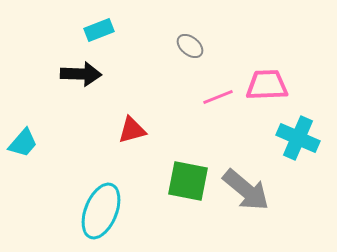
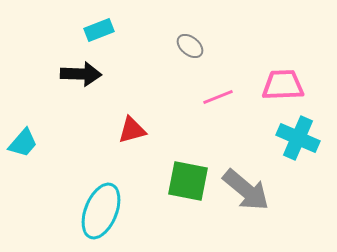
pink trapezoid: moved 16 px right
